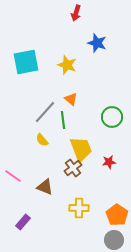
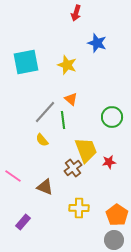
yellow trapezoid: moved 5 px right, 1 px down
